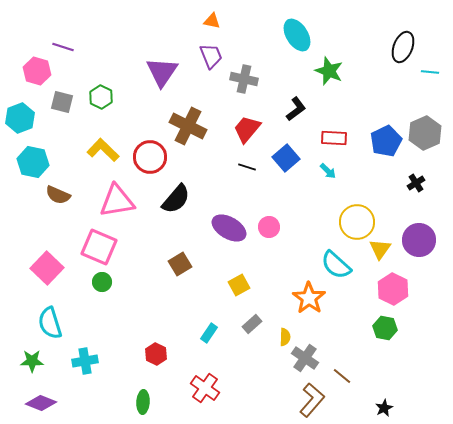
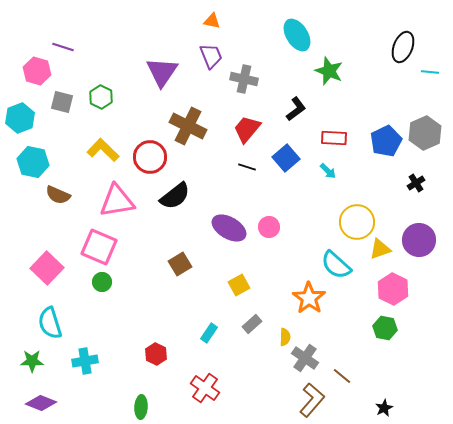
black semicircle at (176, 199): moved 1 px left, 3 px up; rotated 12 degrees clockwise
yellow triangle at (380, 249): rotated 35 degrees clockwise
green ellipse at (143, 402): moved 2 px left, 5 px down
